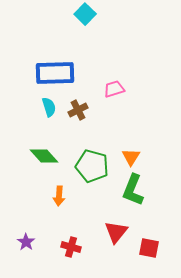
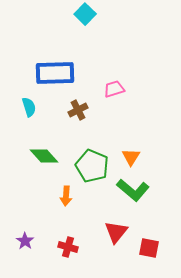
cyan semicircle: moved 20 px left
green pentagon: rotated 8 degrees clockwise
green L-shape: rotated 72 degrees counterclockwise
orange arrow: moved 7 px right
purple star: moved 1 px left, 1 px up
red cross: moved 3 px left
